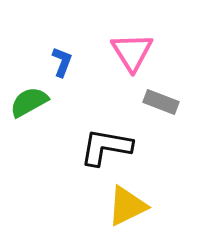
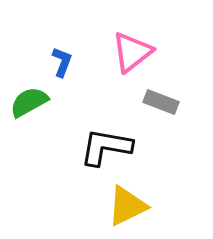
pink triangle: rotated 24 degrees clockwise
